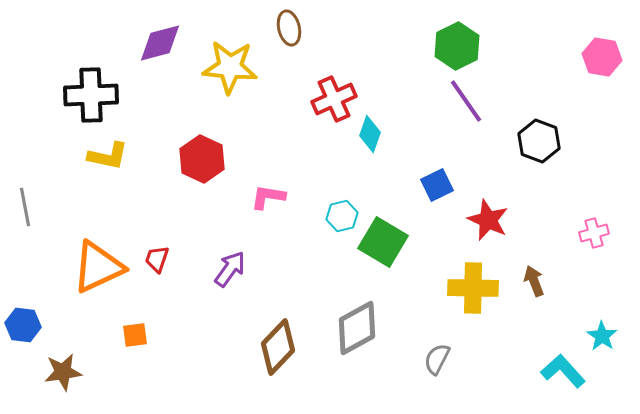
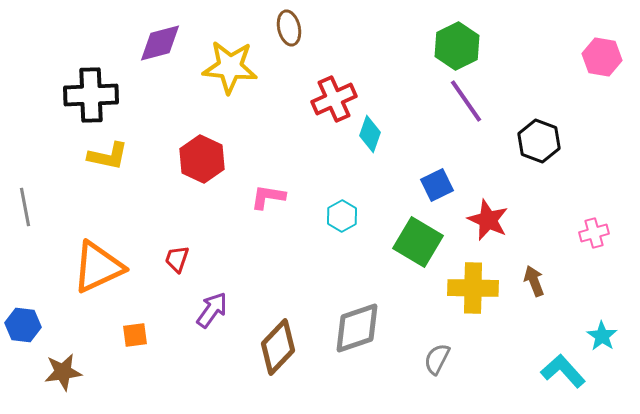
cyan hexagon: rotated 16 degrees counterclockwise
green square: moved 35 px right
red trapezoid: moved 20 px right
purple arrow: moved 18 px left, 41 px down
gray diamond: rotated 10 degrees clockwise
